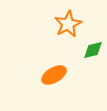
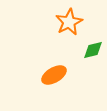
orange star: moved 1 px right, 2 px up
